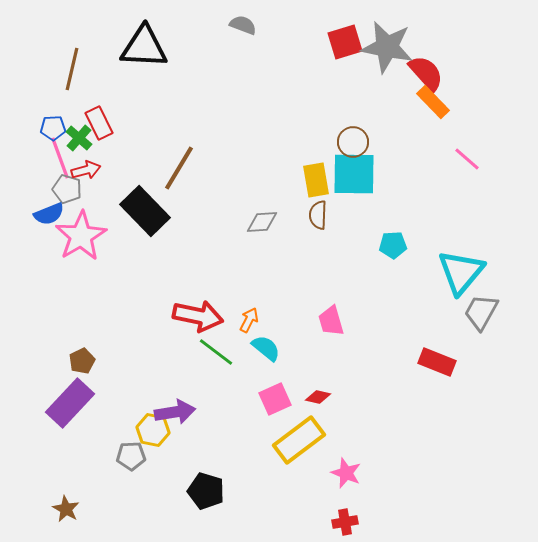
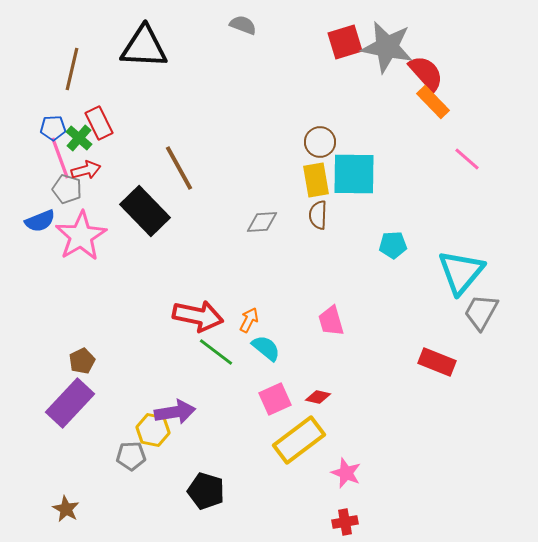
brown circle at (353, 142): moved 33 px left
brown line at (179, 168): rotated 60 degrees counterclockwise
blue semicircle at (49, 214): moved 9 px left, 7 px down
